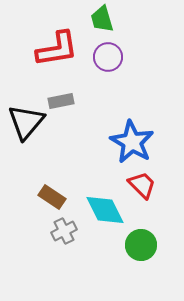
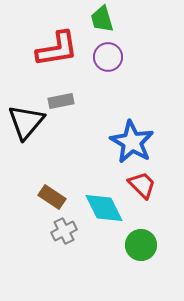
cyan diamond: moved 1 px left, 2 px up
